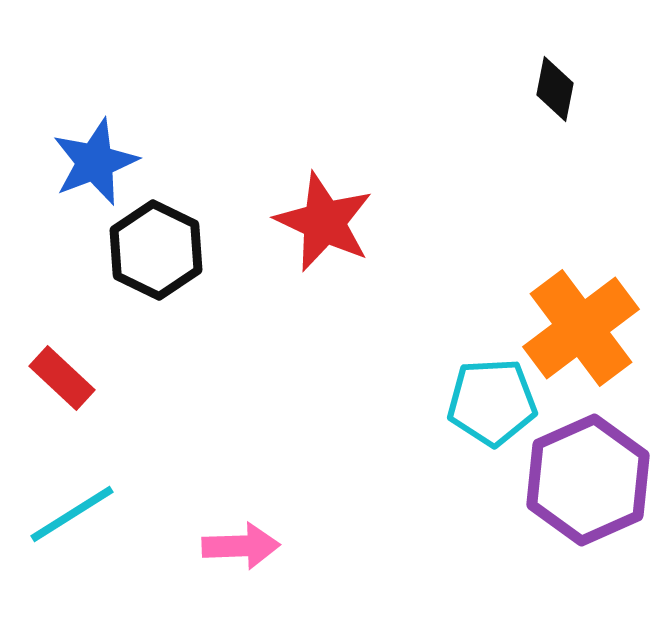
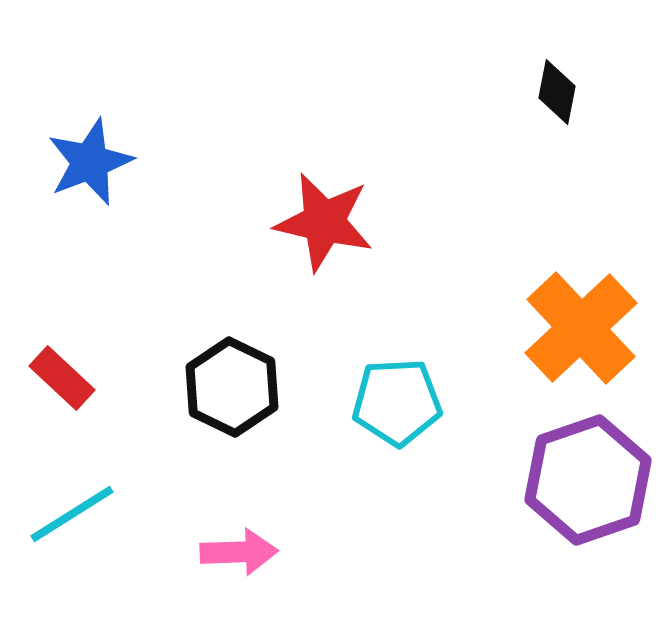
black diamond: moved 2 px right, 3 px down
blue star: moved 5 px left
red star: rotated 12 degrees counterclockwise
black hexagon: moved 76 px right, 137 px down
orange cross: rotated 6 degrees counterclockwise
cyan pentagon: moved 95 px left
purple hexagon: rotated 5 degrees clockwise
pink arrow: moved 2 px left, 6 px down
